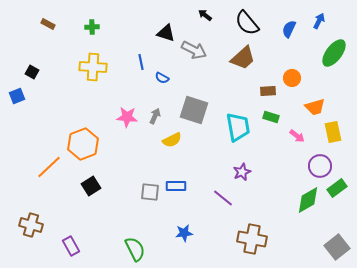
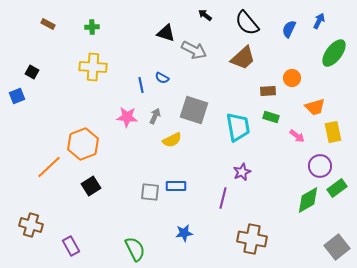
blue line at (141, 62): moved 23 px down
purple line at (223, 198): rotated 65 degrees clockwise
